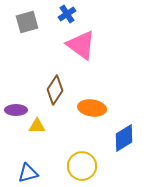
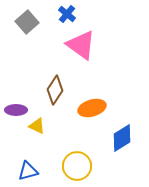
blue cross: rotated 18 degrees counterclockwise
gray square: rotated 25 degrees counterclockwise
orange ellipse: rotated 24 degrees counterclockwise
yellow triangle: rotated 24 degrees clockwise
blue diamond: moved 2 px left
yellow circle: moved 5 px left
blue triangle: moved 2 px up
